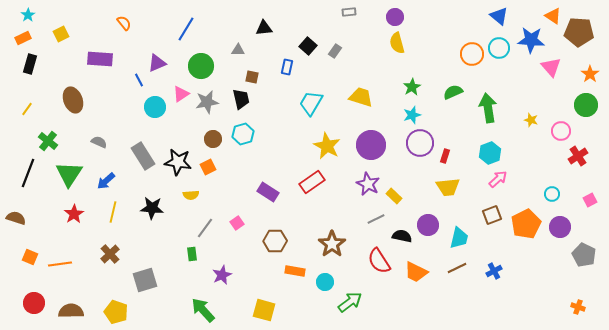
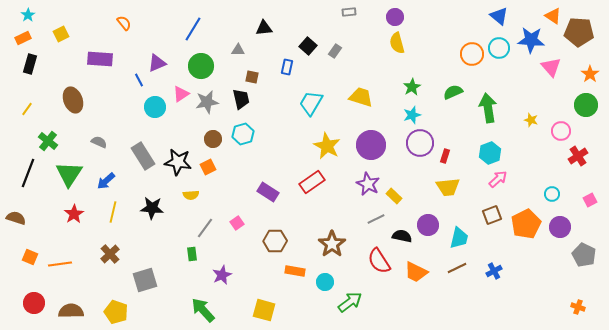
blue line at (186, 29): moved 7 px right
